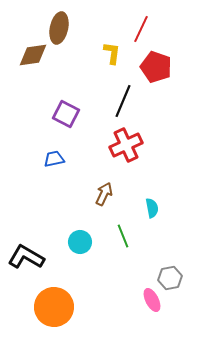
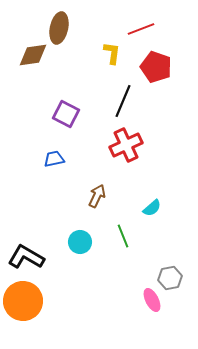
red line: rotated 44 degrees clockwise
brown arrow: moved 7 px left, 2 px down
cyan semicircle: rotated 60 degrees clockwise
orange circle: moved 31 px left, 6 px up
